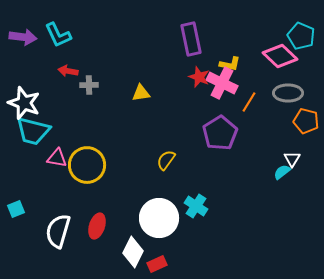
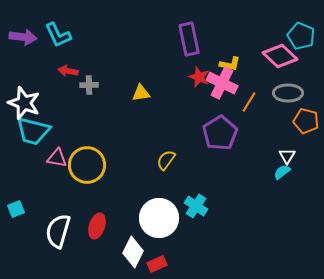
purple rectangle: moved 2 px left
white triangle: moved 5 px left, 3 px up
